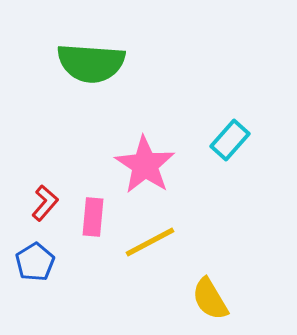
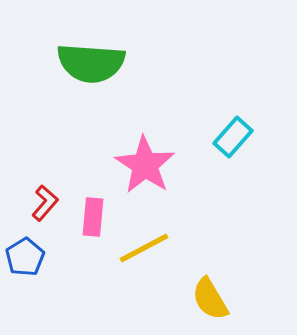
cyan rectangle: moved 3 px right, 3 px up
yellow line: moved 6 px left, 6 px down
blue pentagon: moved 10 px left, 5 px up
